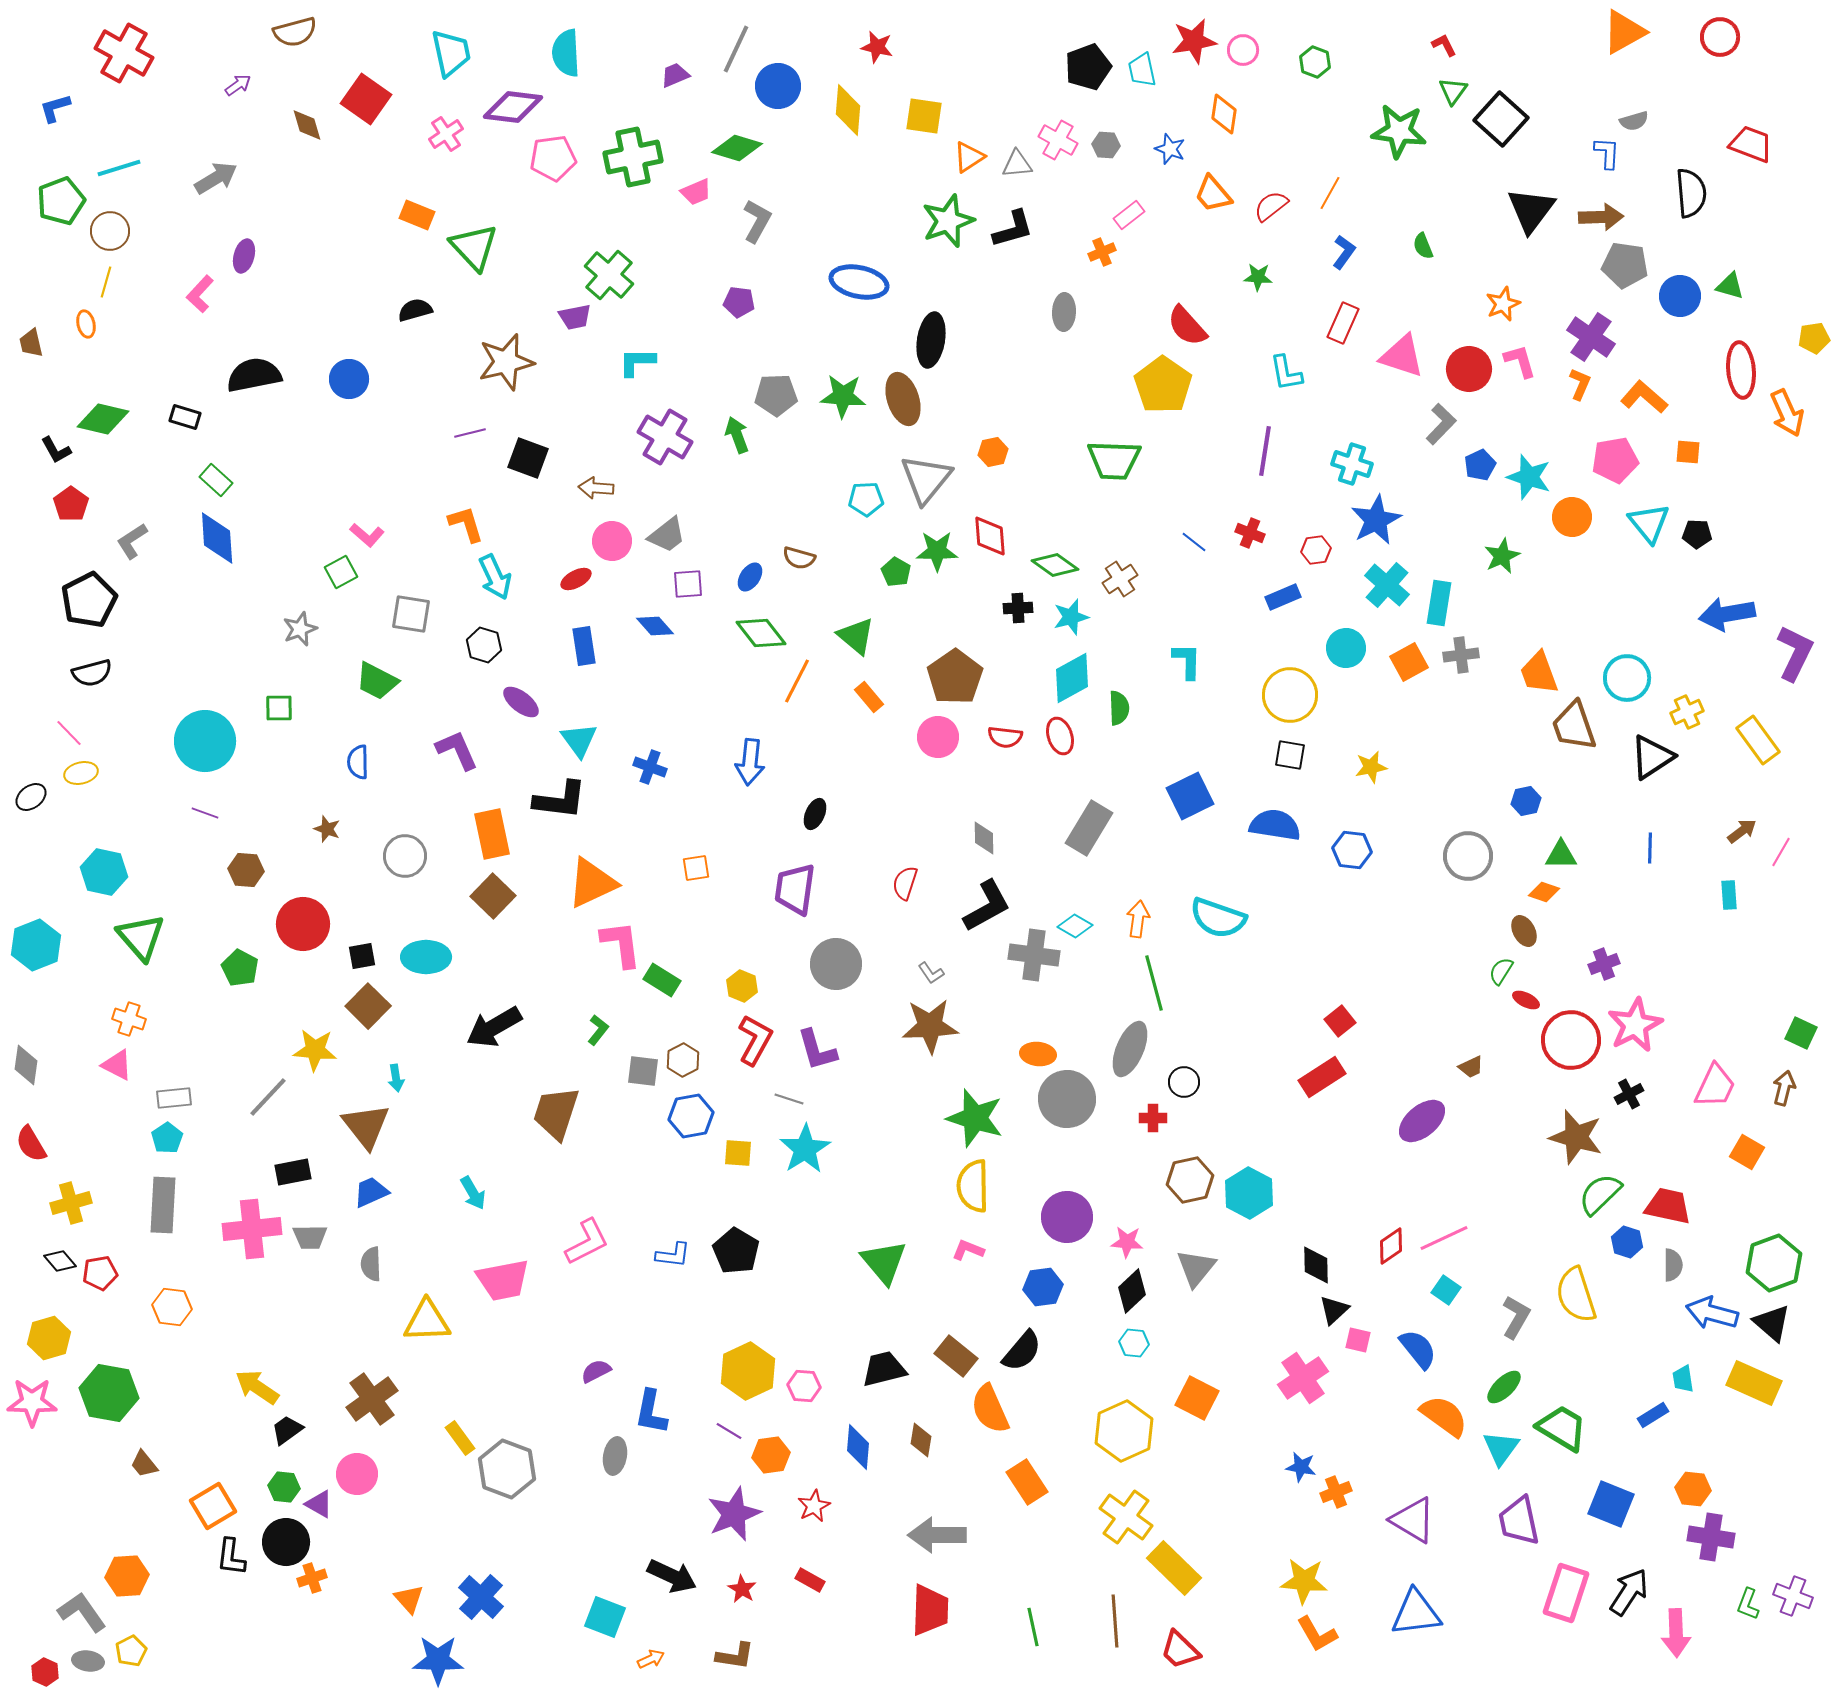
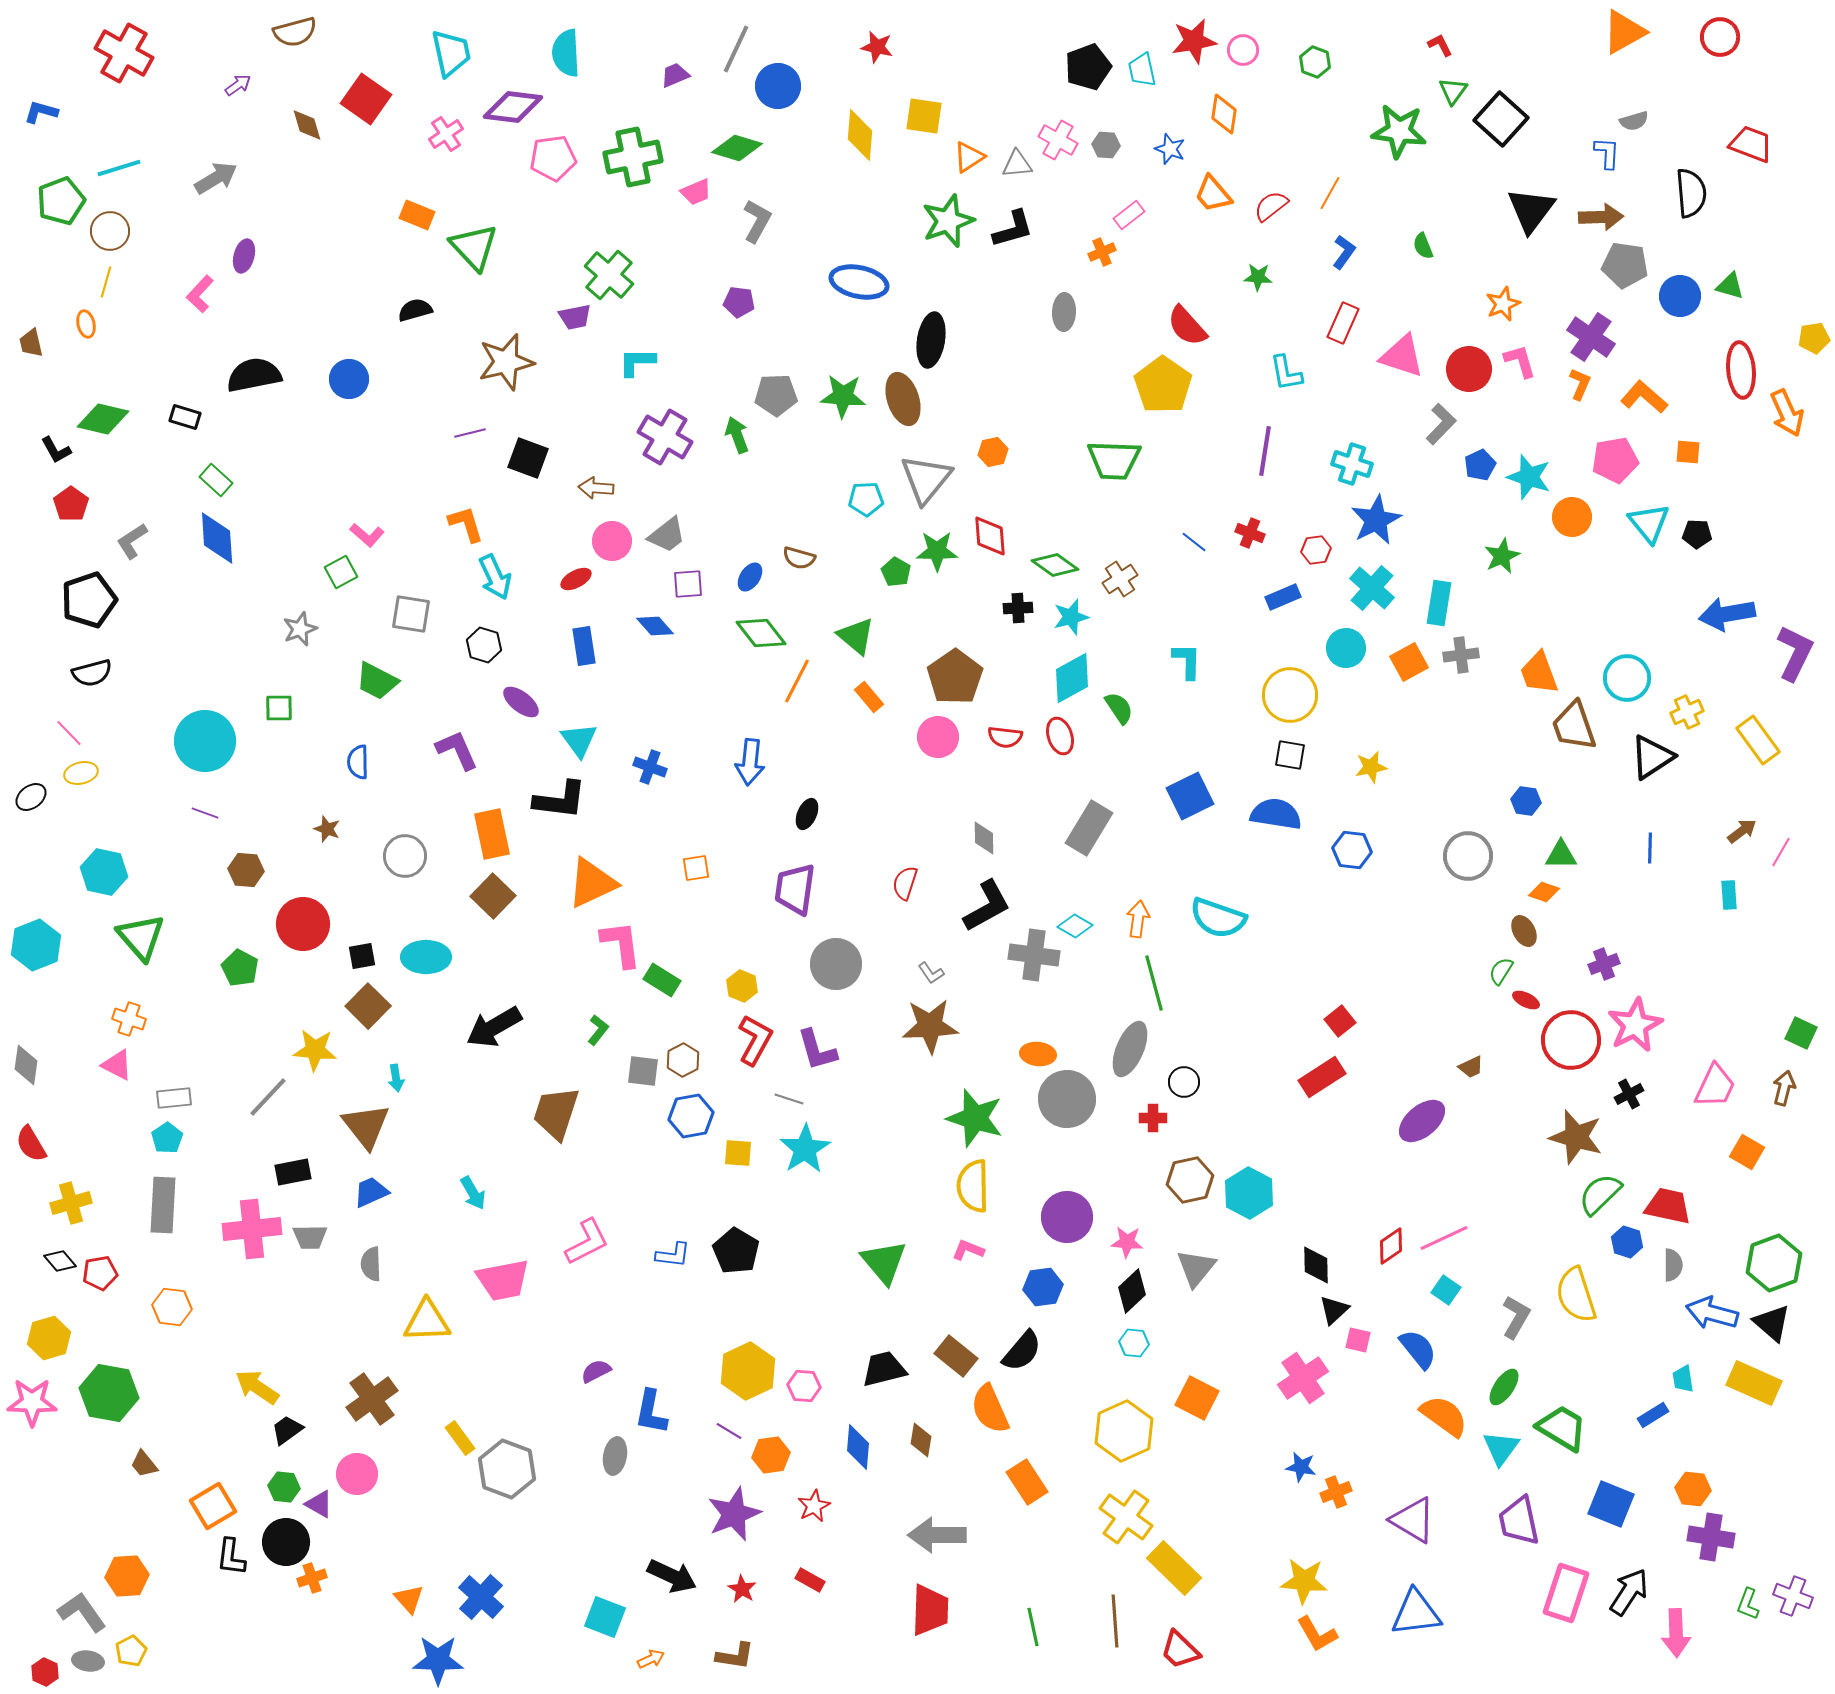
red L-shape at (1444, 45): moved 4 px left
blue L-shape at (55, 108): moved 14 px left, 4 px down; rotated 32 degrees clockwise
yellow diamond at (848, 110): moved 12 px right, 25 px down
cyan cross at (1387, 585): moved 15 px left, 3 px down
black pentagon at (89, 600): rotated 8 degrees clockwise
green semicircle at (1119, 708): rotated 32 degrees counterclockwise
blue hexagon at (1526, 801): rotated 20 degrees clockwise
black ellipse at (815, 814): moved 8 px left
blue semicircle at (1275, 825): moved 1 px right, 11 px up
green ellipse at (1504, 1387): rotated 12 degrees counterclockwise
